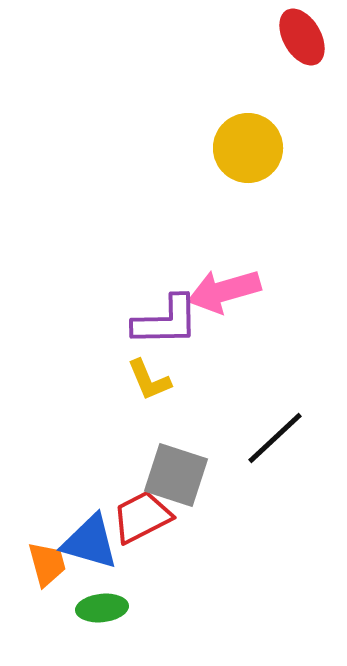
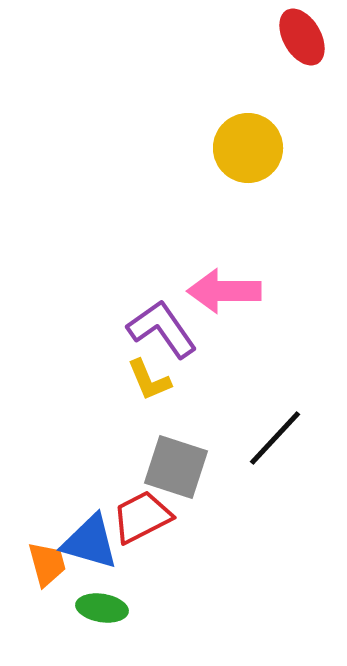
pink arrow: rotated 16 degrees clockwise
purple L-shape: moved 4 px left, 8 px down; rotated 124 degrees counterclockwise
black line: rotated 4 degrees counterclockwise
gray square: moved 8 px up
green ellipse: rotated 15 degrees clockwise
